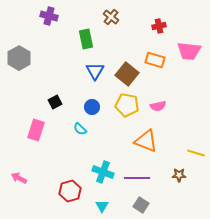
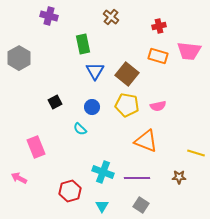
green rectangle: moved 3 px left, 5 px down
orange rectangle: moved 3 px right, 4 px up
pink rectangle: moved 17 px down; rotated 40 degrees counterclockwise
brown star: moved 2 px down
